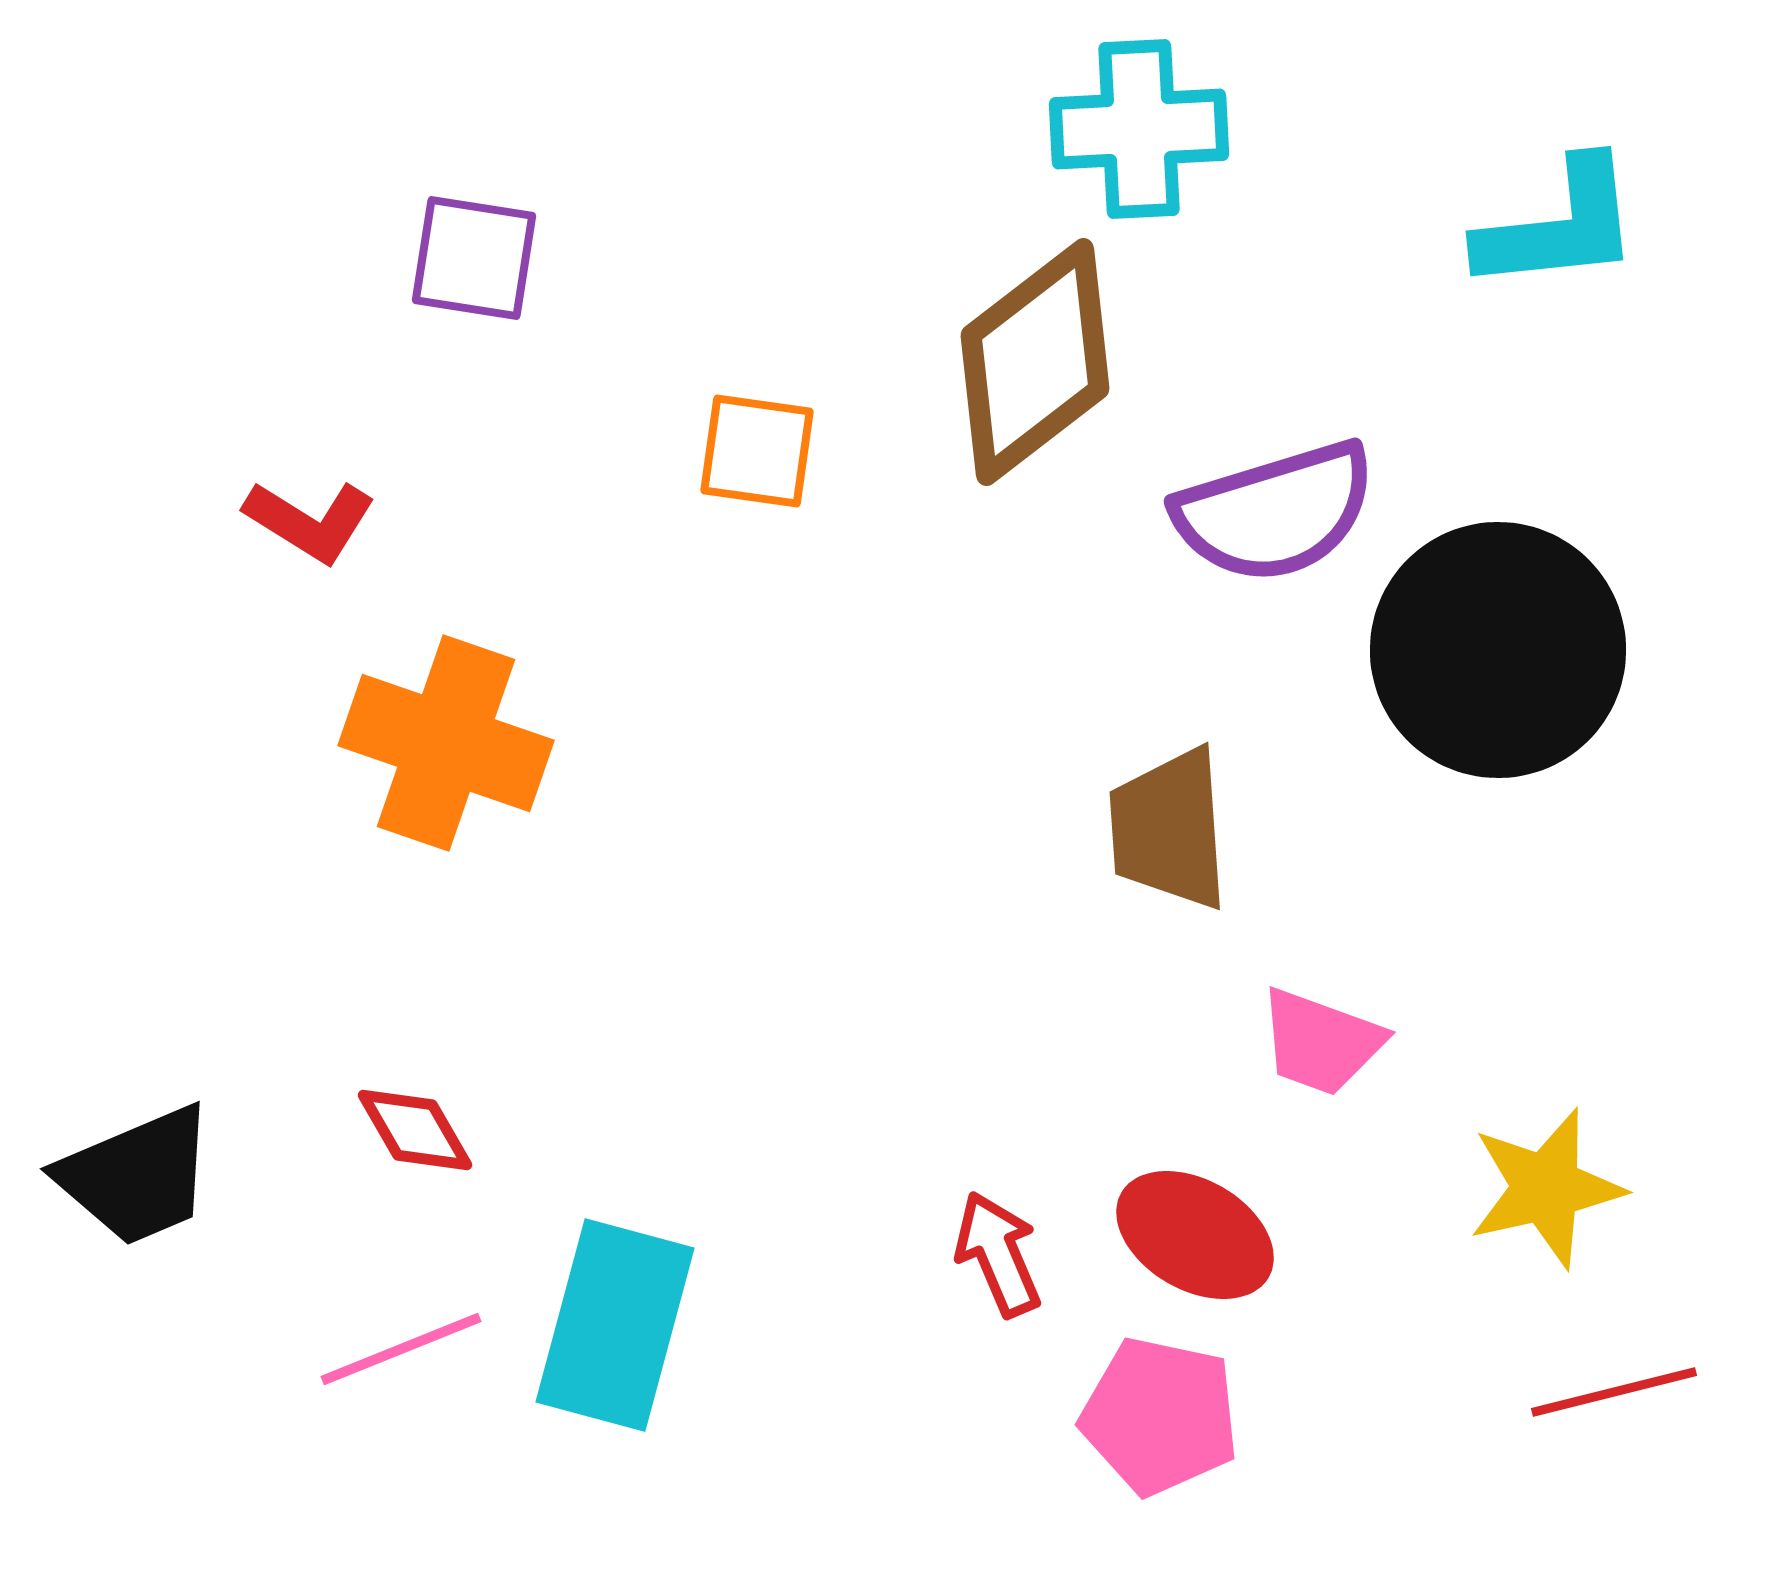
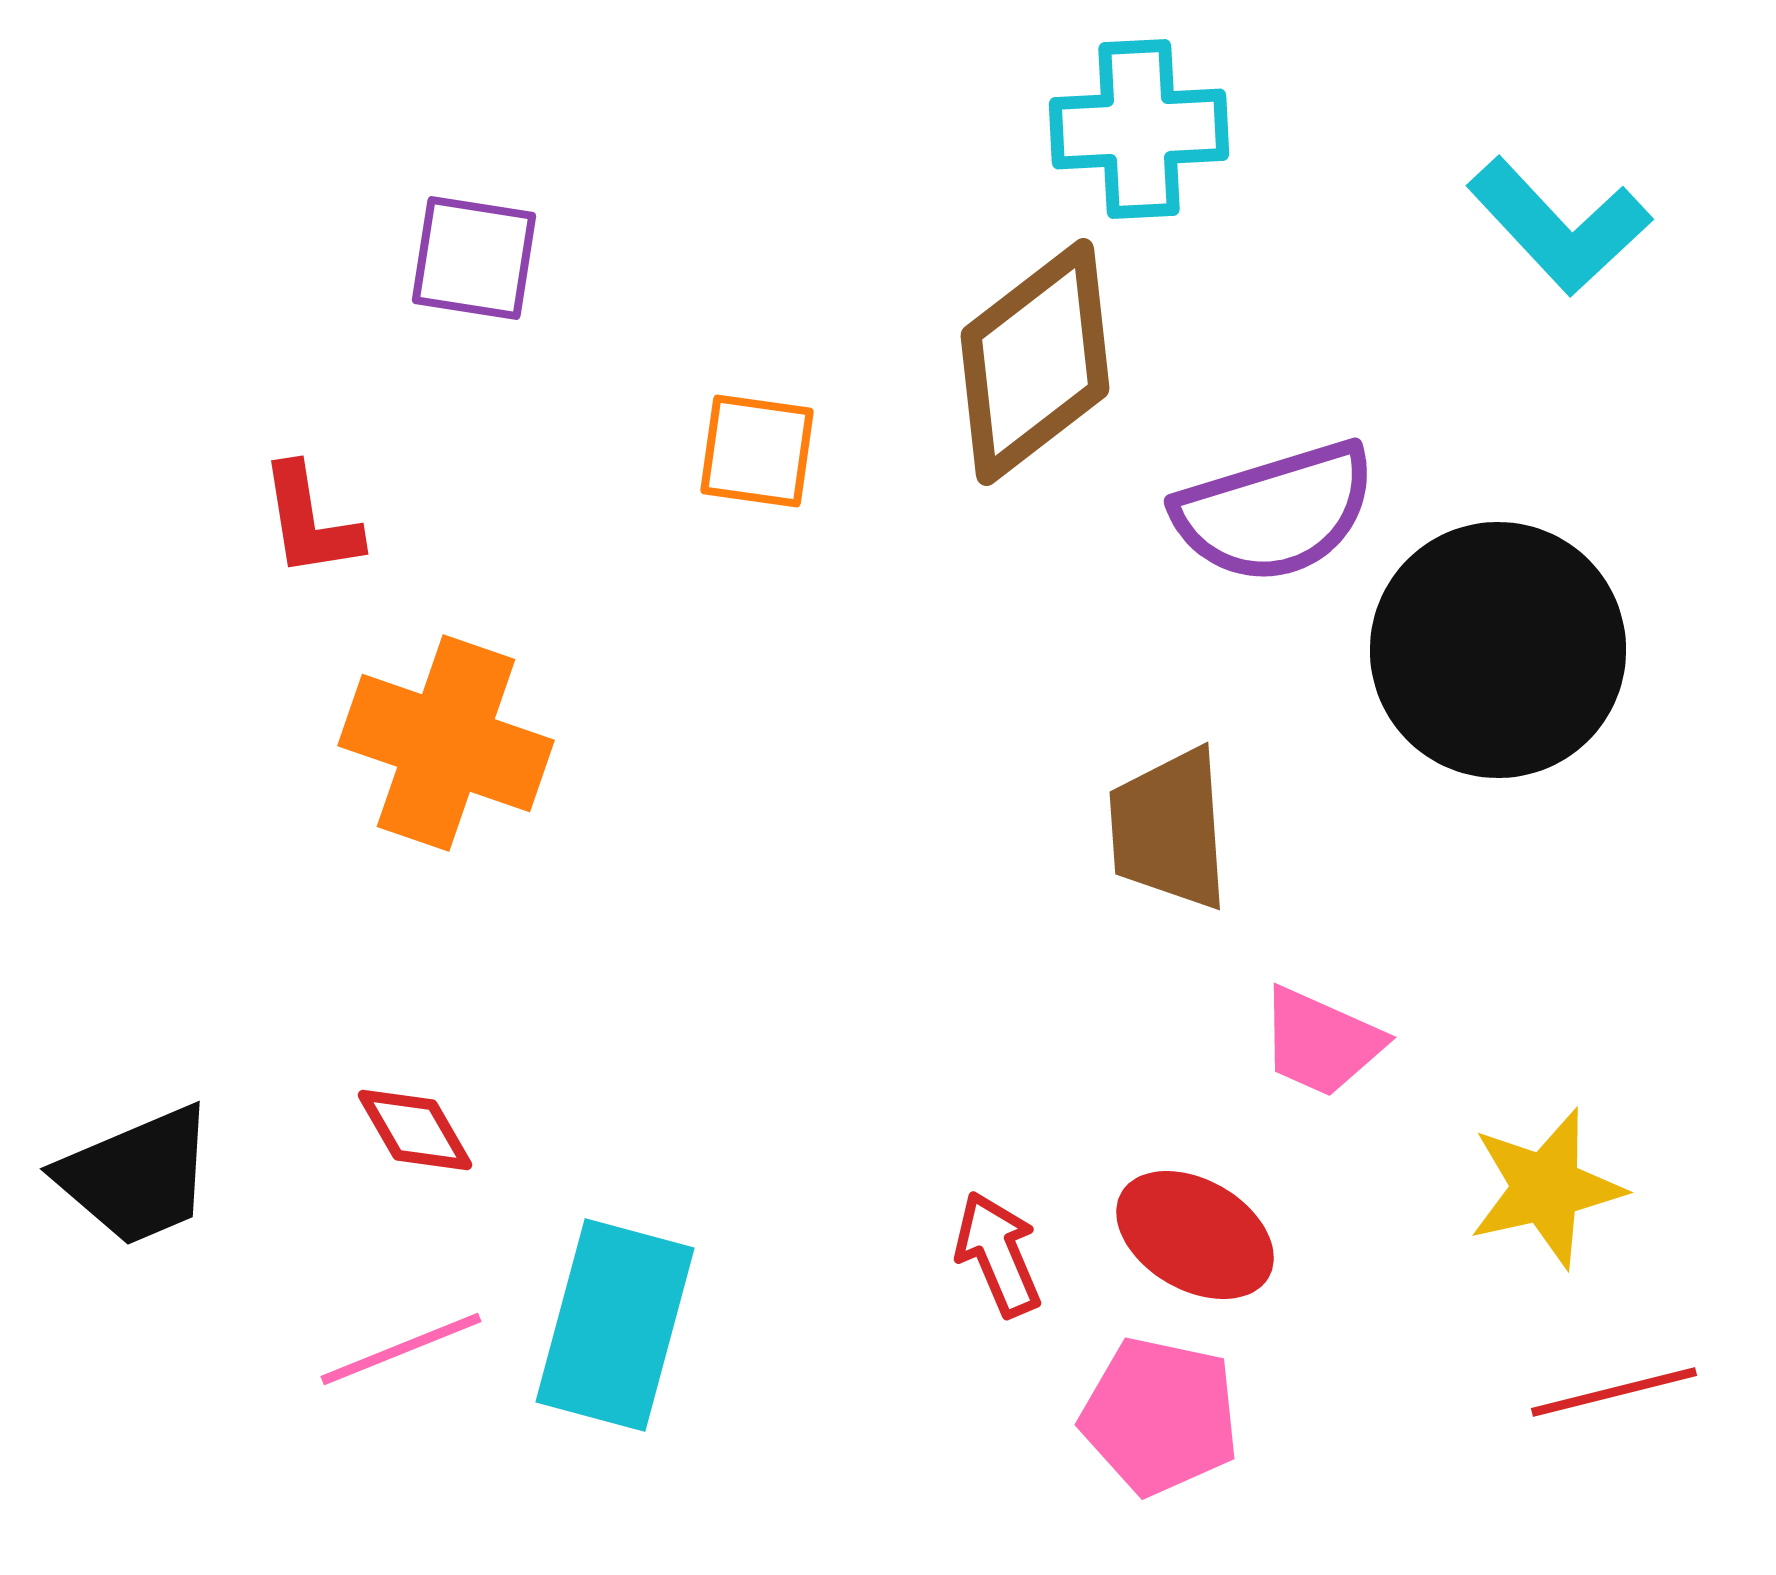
cyan L-shape: rotated 53 degrees clockwise
red L-shape: rotated 49 degrees clockwise
pink trapezoid: rotated 4 degrees clockwise
